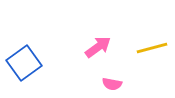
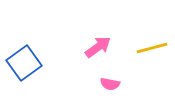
pink semicircle: moved 2 px left
